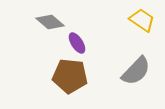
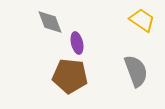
gray diamond: rotated 28 degrees clockwise
purple ellipse: rotated 20 degrees clockwise
gray semicircle: rotated 64 degrees counterclockwise
